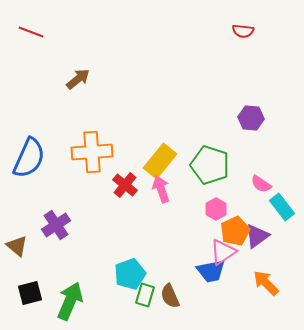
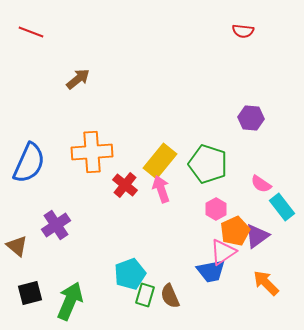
blue semicircle: moved 5 px down
green pentagon: moved 2 px left, 1 px up
